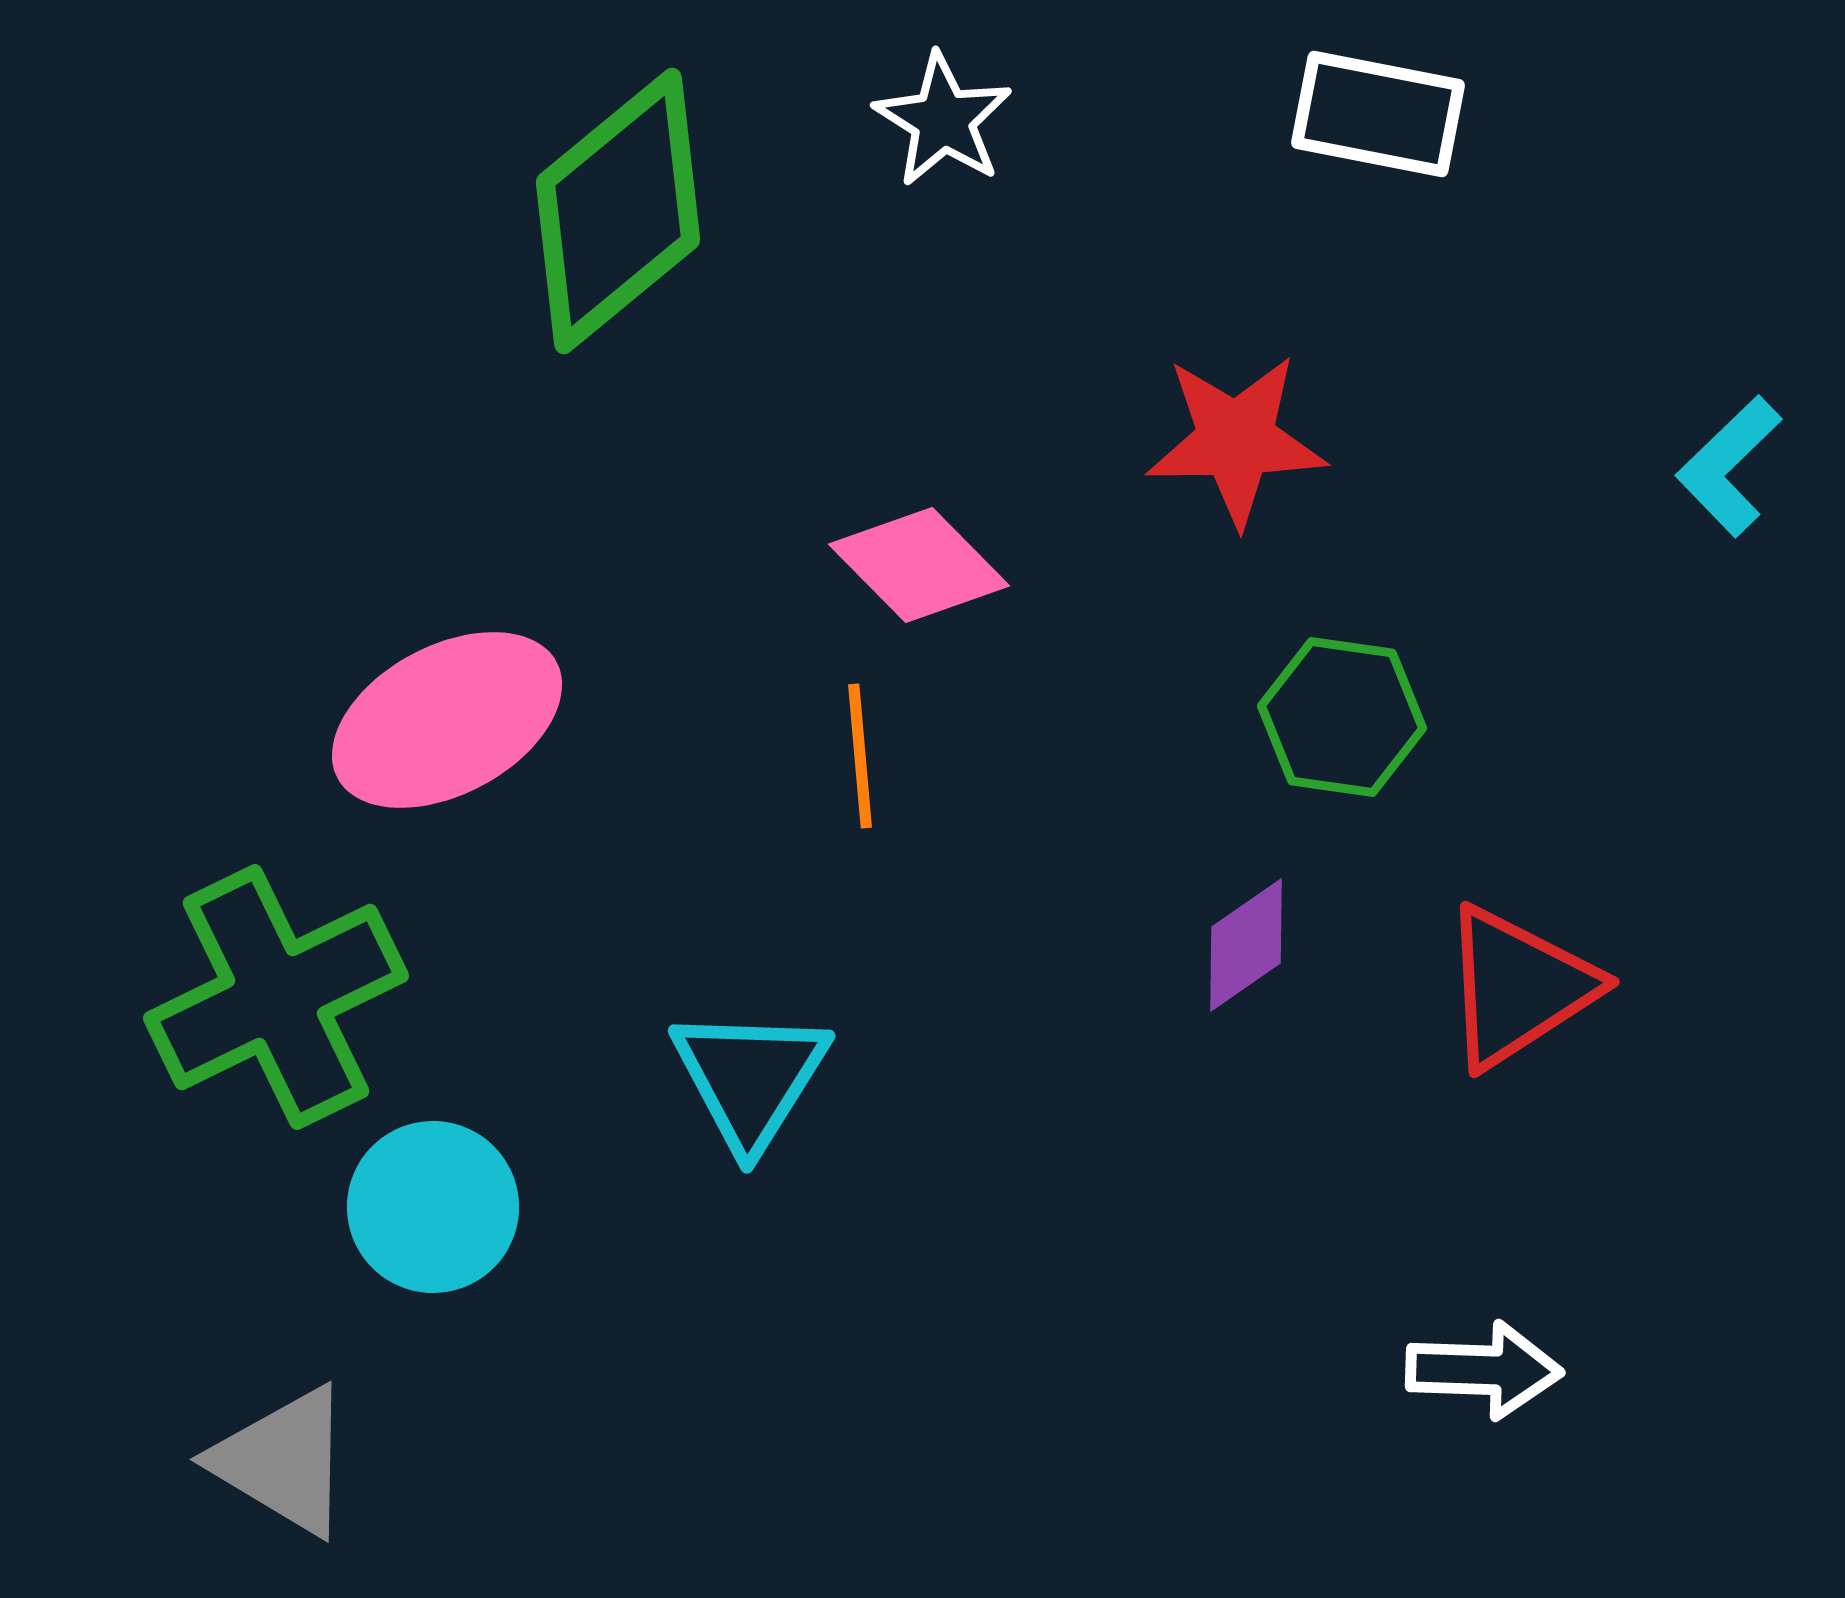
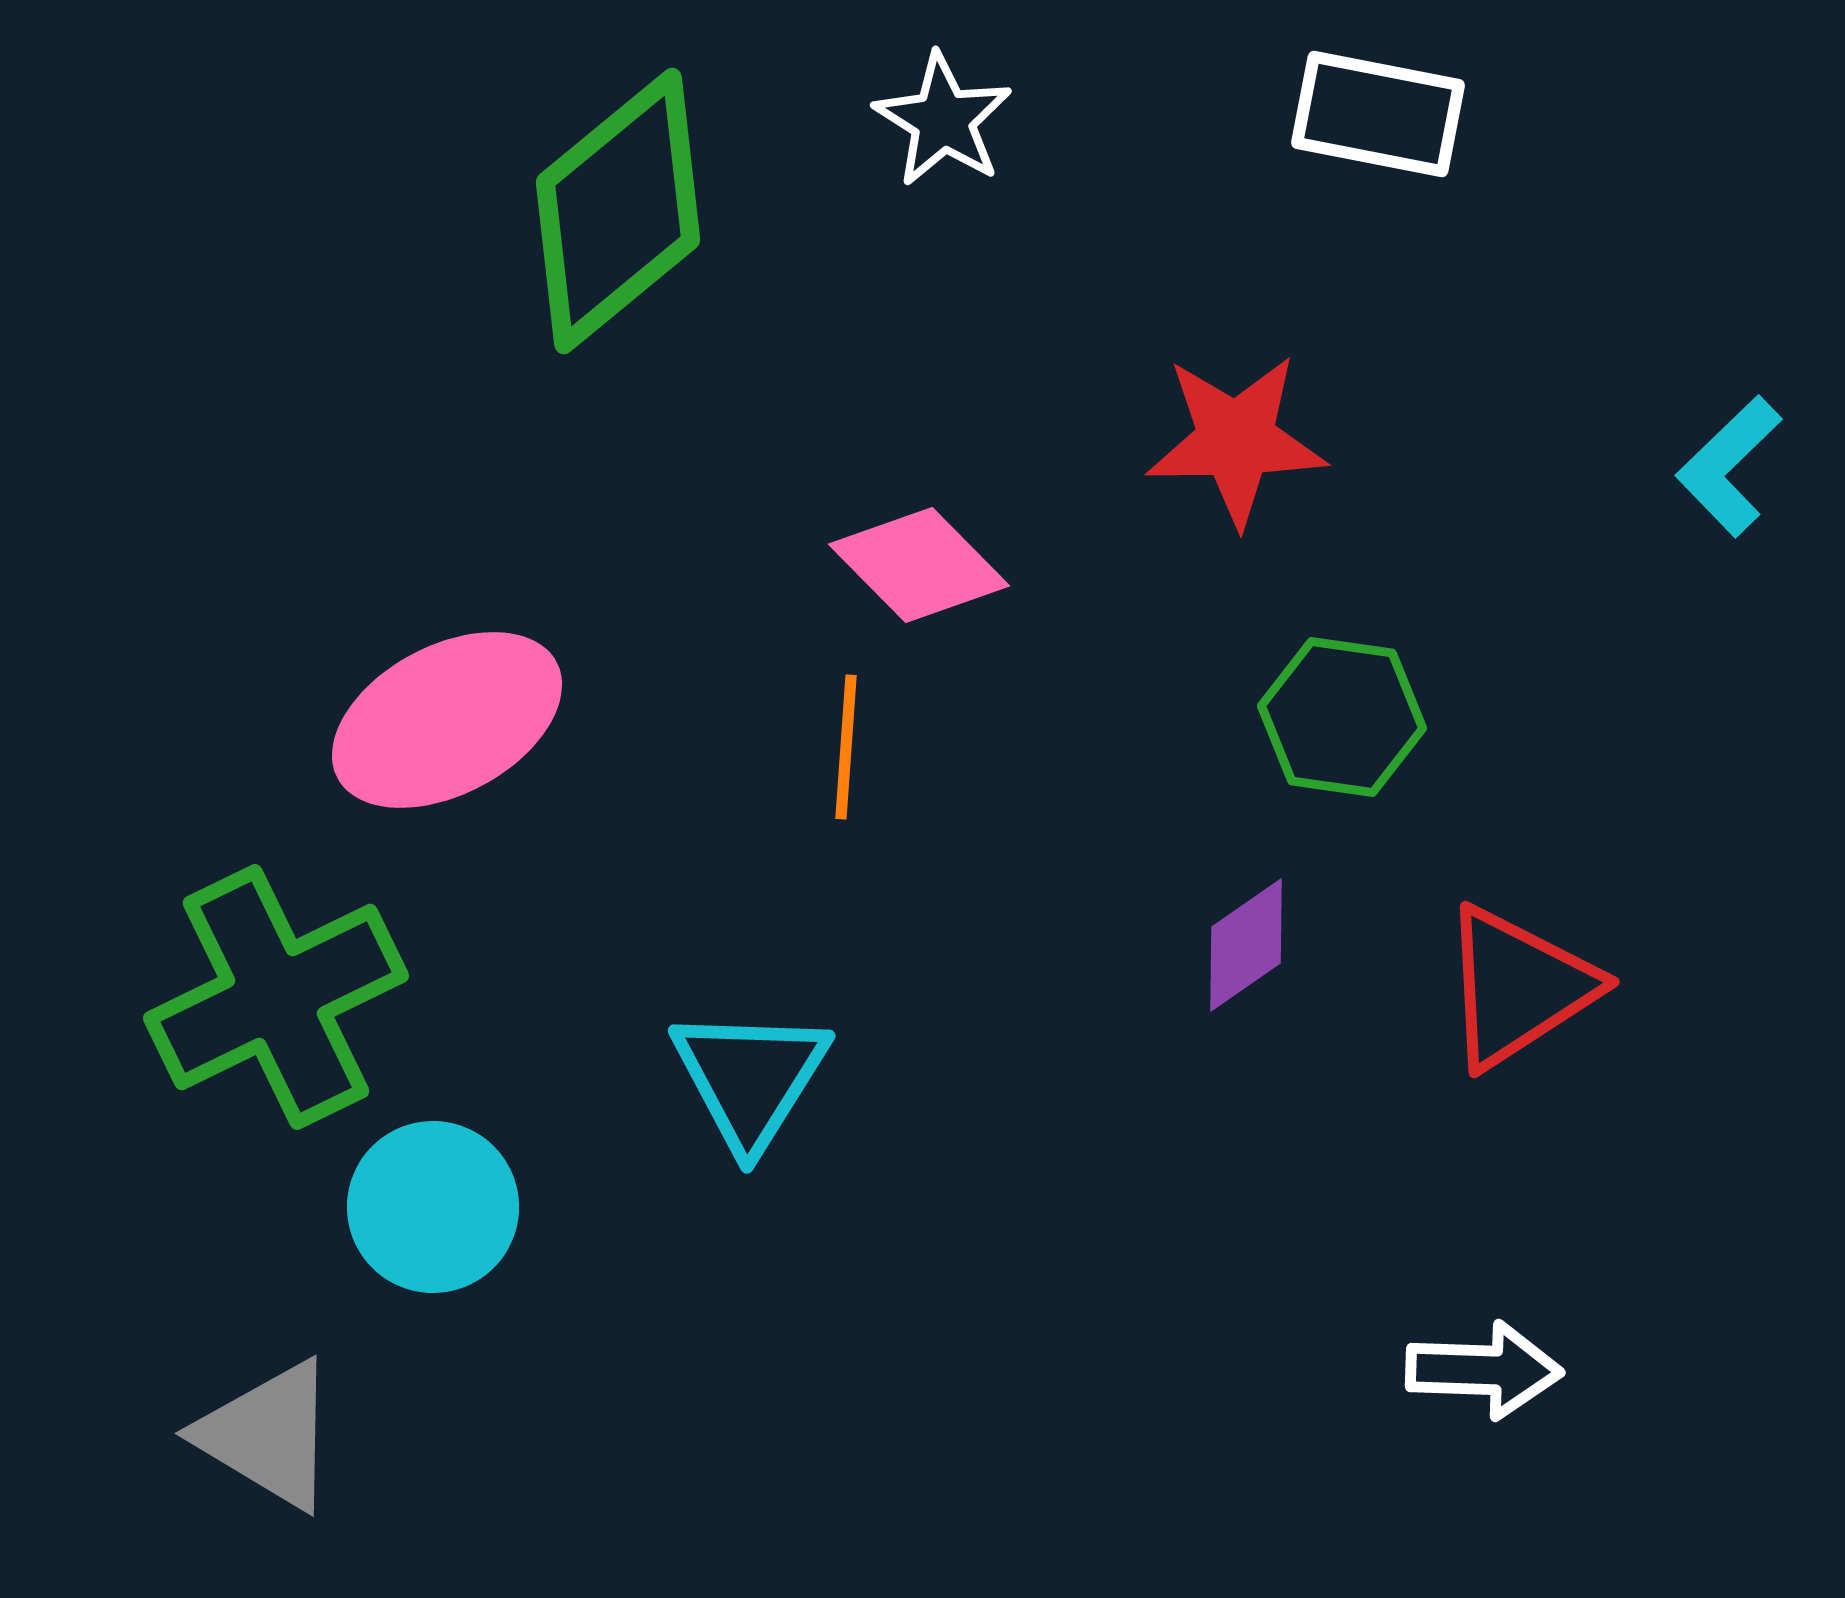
orange line: moved 14 px left, 9 px up; rotated 9 degrees clockwise
gray triangle: moved 15 px left, 26 px up
